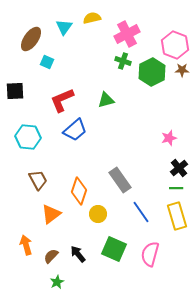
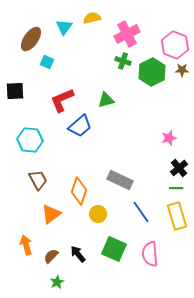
blue trapezoid: moved 5 px right, 4 px up
cyan hexagon: moved 2 px right, 3 px down
gray rectangle: rotated 30 degrees counterclockwise
pink semicircle: rotated 20 degrees counterclockwise
